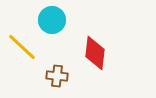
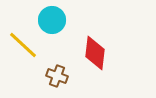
yellow line: moved 1 px right, 2 px up
brown cross: rotated 15 degrees clockwise
